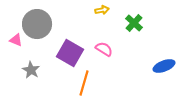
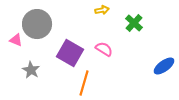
blue ellipse: rotated 15 degrees counterclockwise
